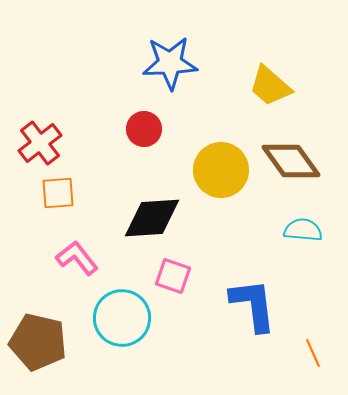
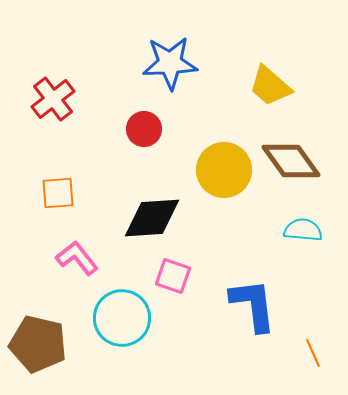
red cross: moved 13 px right, 44 px up
yellow circle: moved 3 px right
brown pentagon: moved 2 px down
